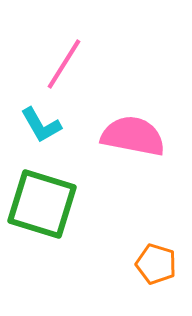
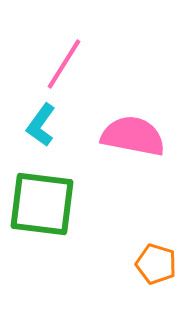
cyan L-shape: rotated 66 degrees clockwise
green square: rotated 10 degrees counterclockwise
